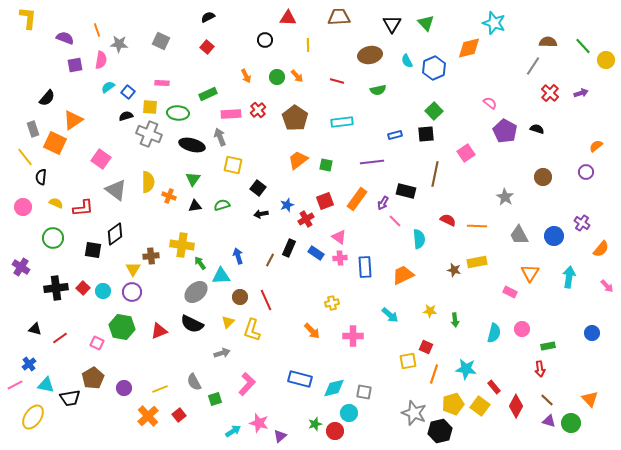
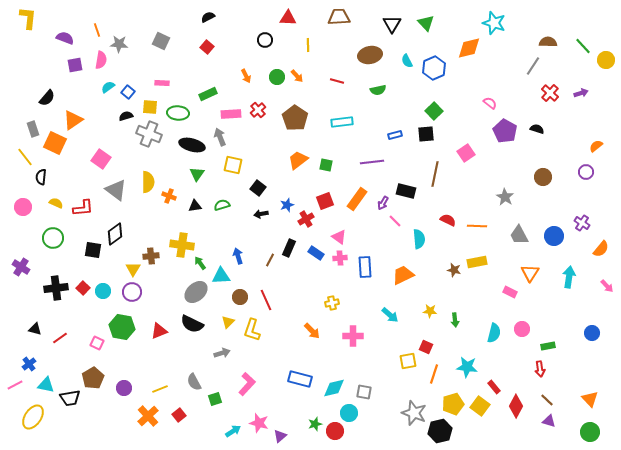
green triangle at (193, 179): moved 4 px right, 5 px up
cyan star at (466, 369): moved 1 px right, 2 px up
green circle at (571, 423): moved 19 px right, 9 px down
